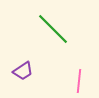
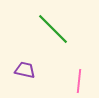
purple trapezoid: moved 2 px right, 1 px up; rotated 135 degrees counterclockwise
